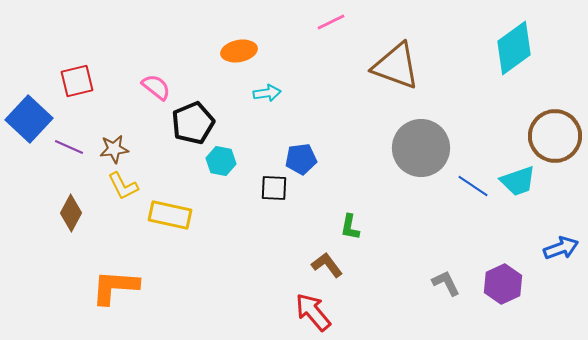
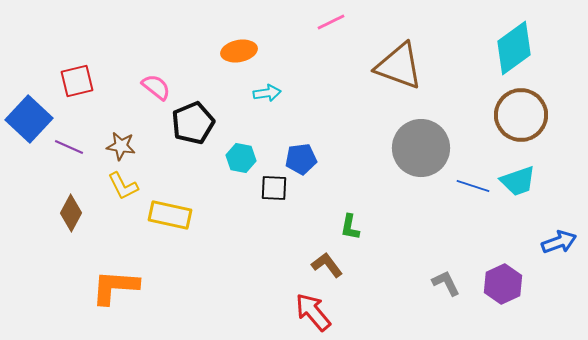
brown triangle: moved 3 px right
brown circle: moved 34 px left, 21 px up
brown star: moved 7 px right, 3 px up; rotated 16 degrees clockwise
cyan hexagon: moved 20 px right, 3 px up
blue line: rotated 16 degrees counterclockwise
blue arrow: moved 2 px left, 6 px up
